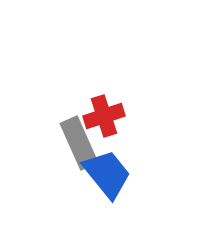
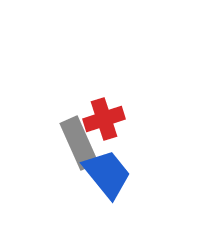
red cross: moved 3 px down
